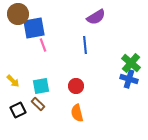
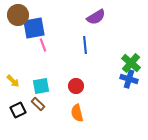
brown circle: moved 1 px down
